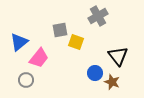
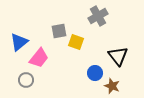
gray square: moved 1 px left, 1 px down
brown star: moved 4 px down
